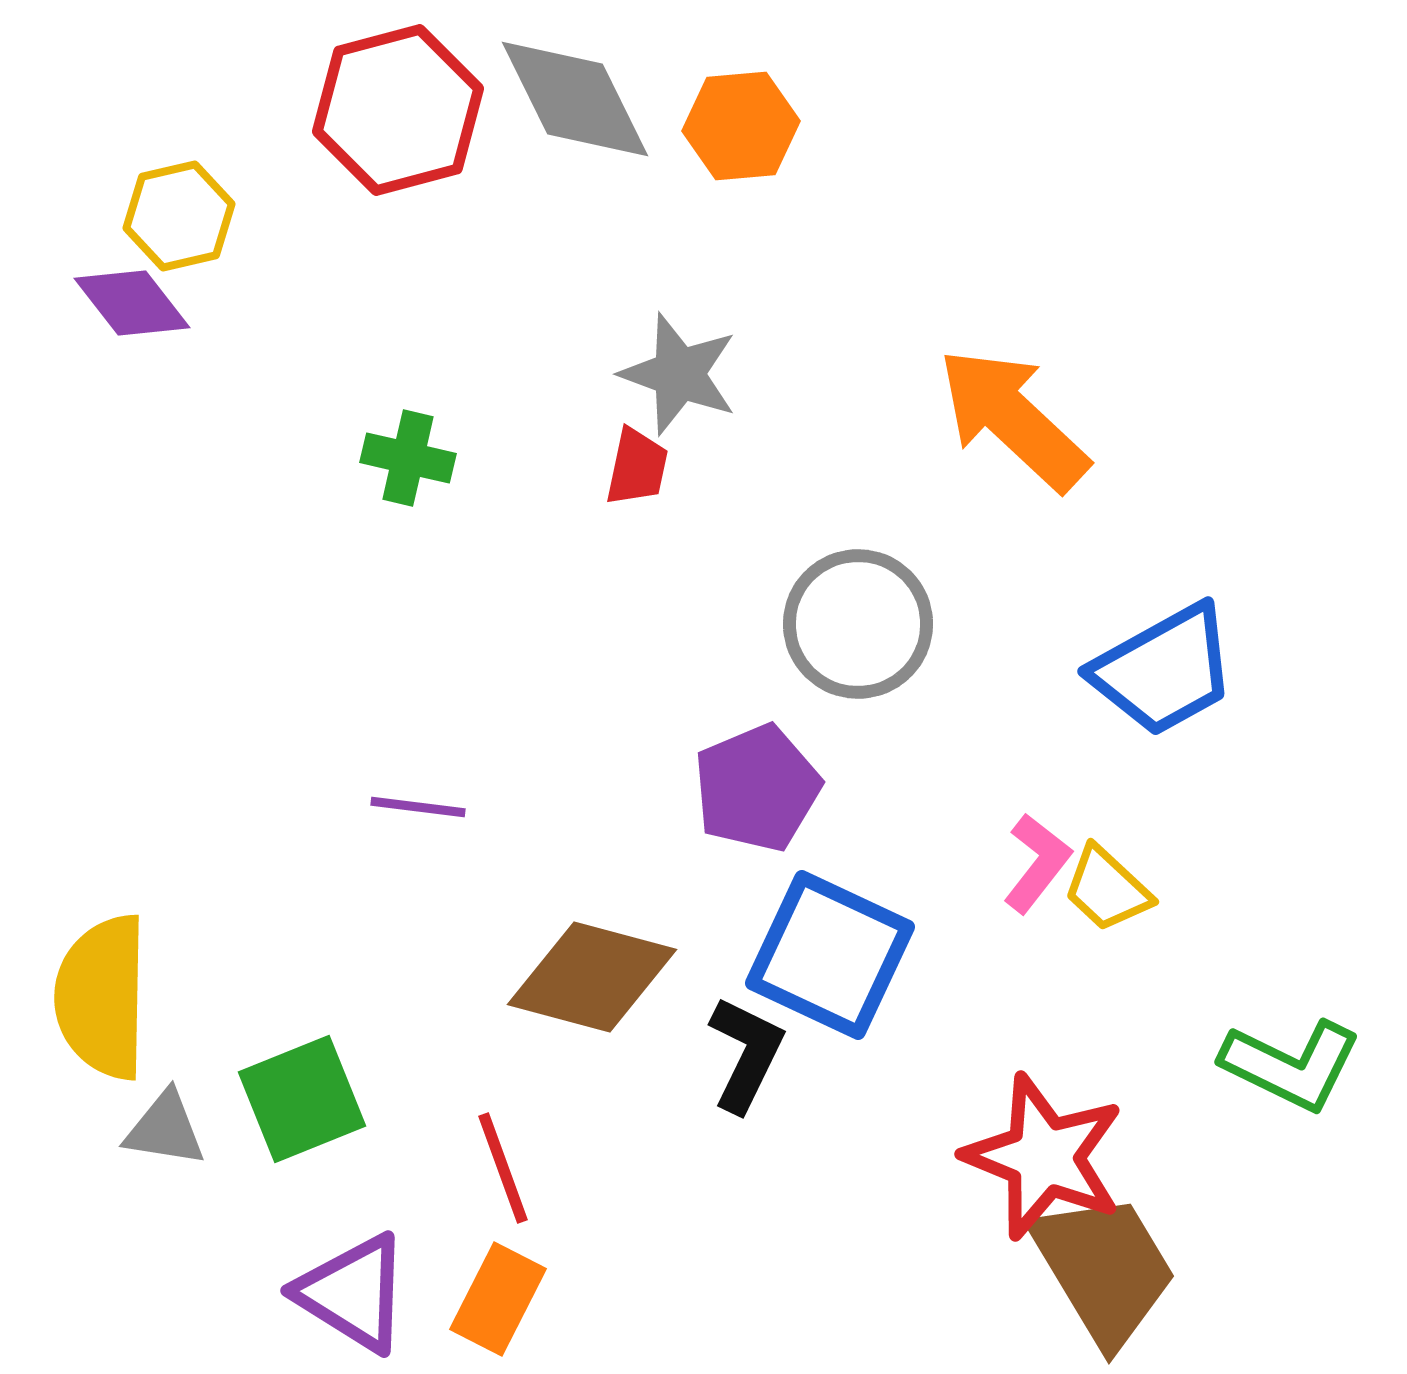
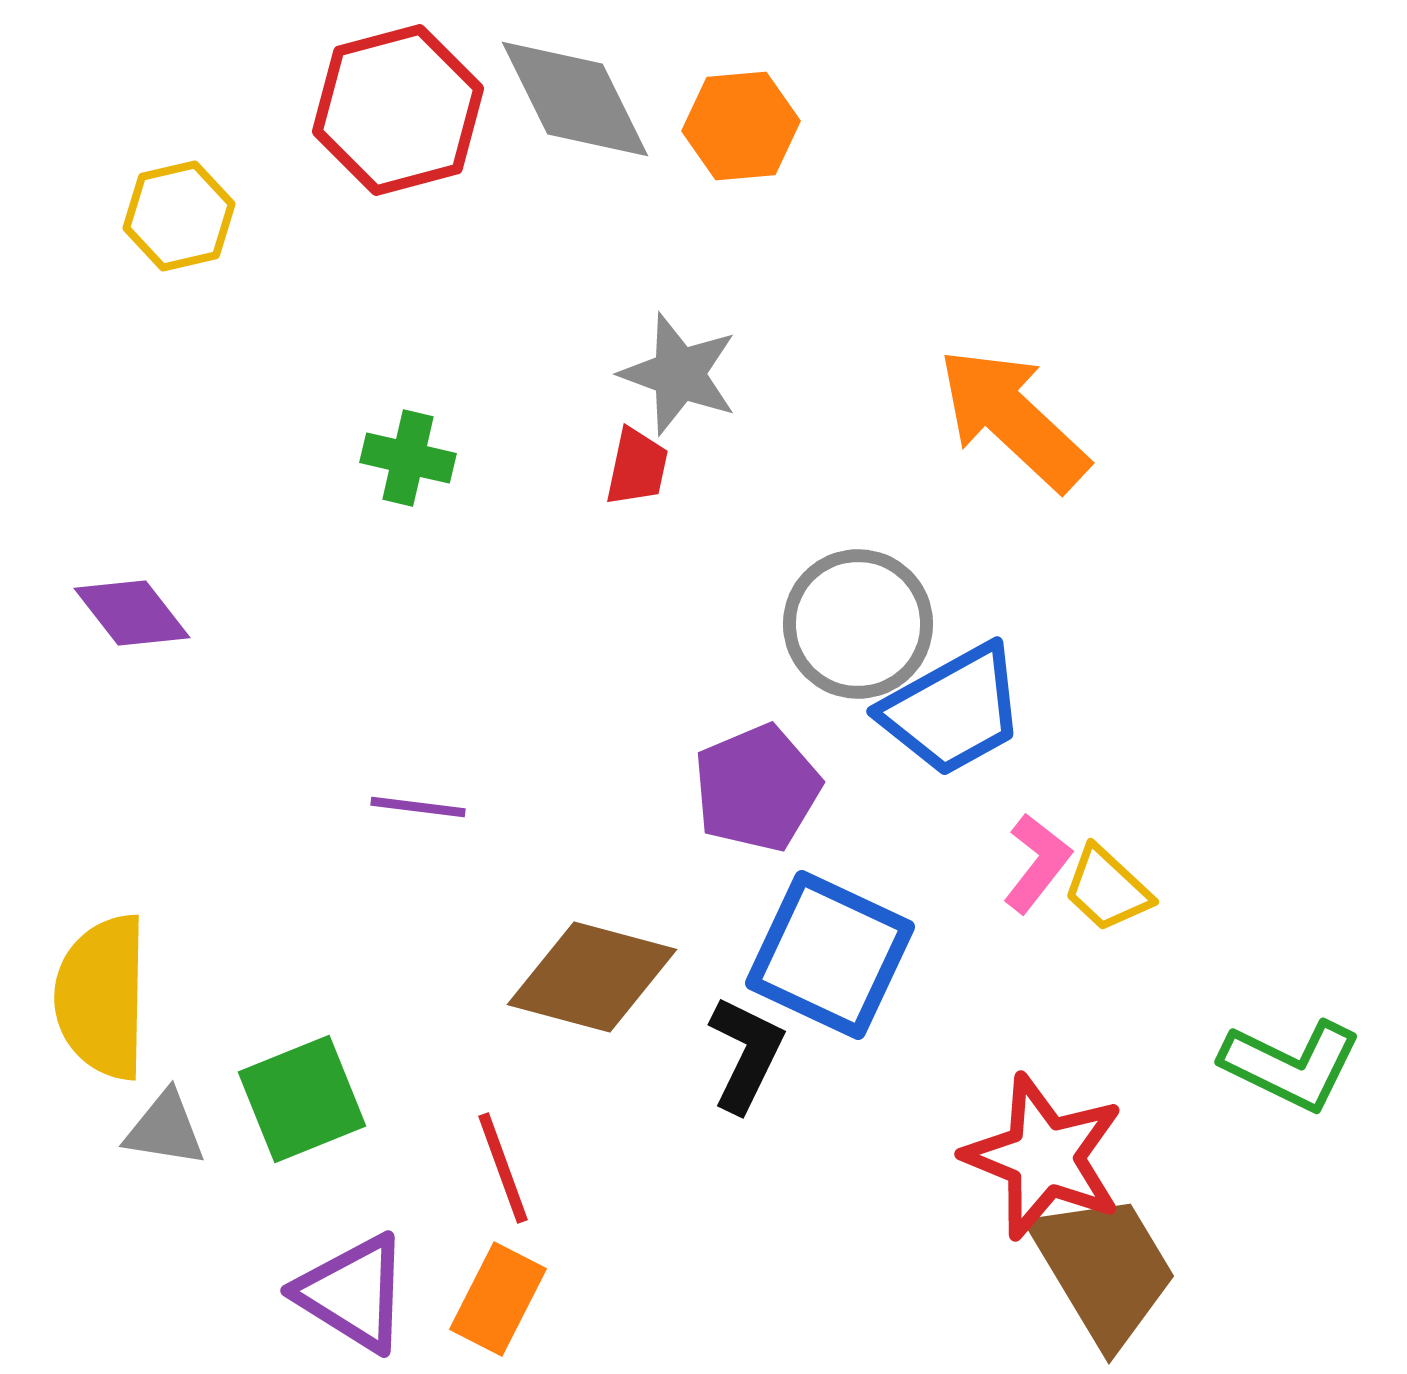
purple diamond: moved 310 px down
blue trapezoid: moved 211 px left, 40 px down
